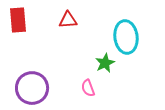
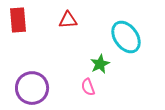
cyan ellipse: rotated 28 degrees counterclockwise
green star: moved 5 px left, 1 px down
pink semicircle: moved 1 px up
